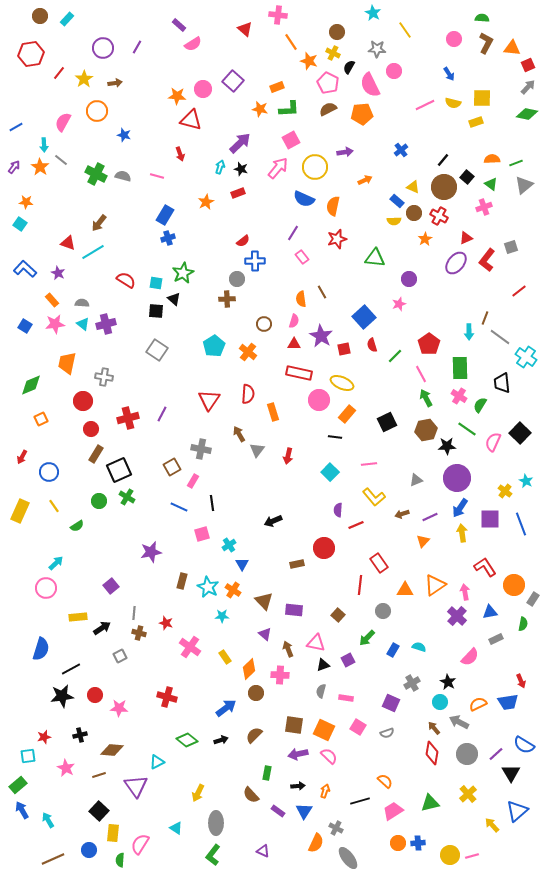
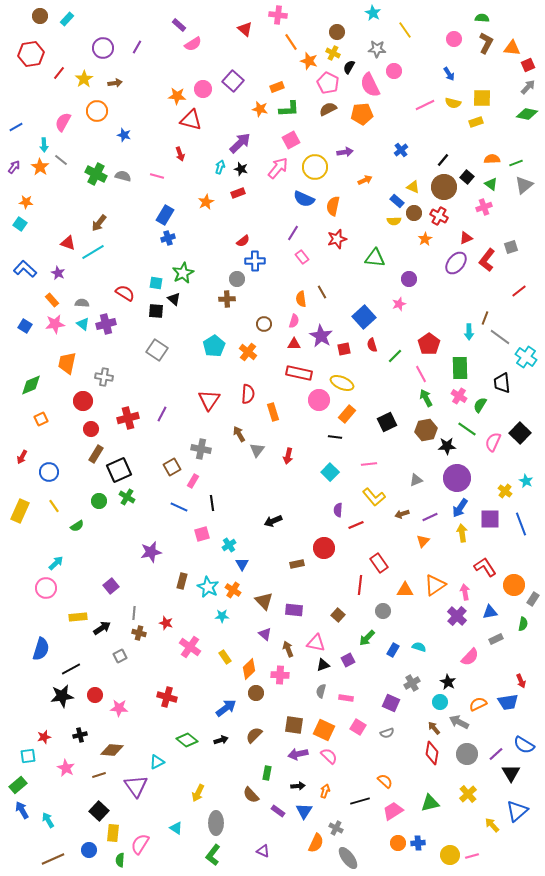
red semicircle at (126, 280): moved 1 px left, 13 px down
